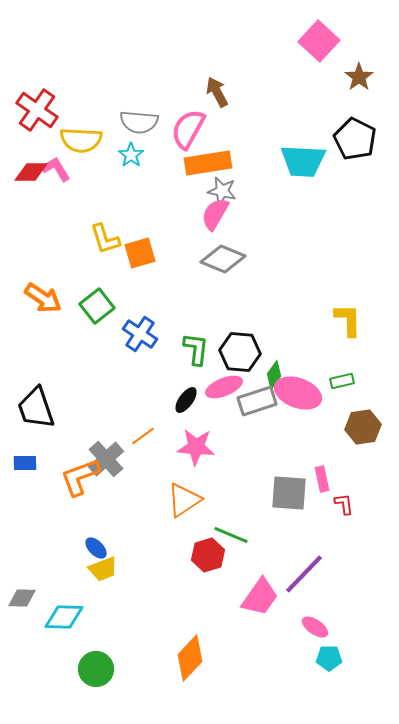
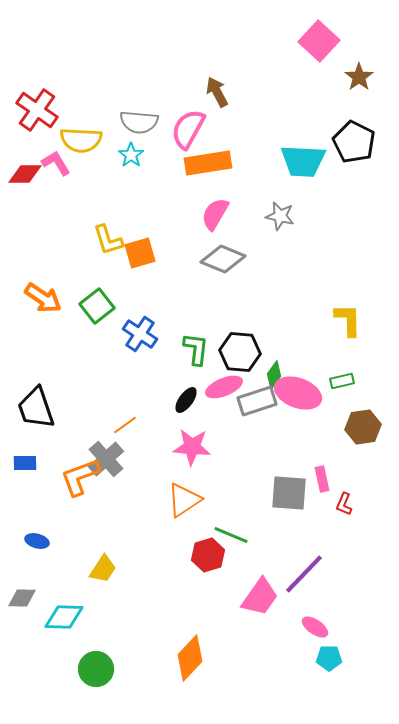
black pentagon at (355, 139): moved 1 px left, 3 px down
pink L-shape at (56, 169): moved 6 px up
red diamond at (31, 172): moved 6 px left, 2 px down
gray star at (222, 191): moved 58 px right, 25 px down
yellow L-shape at (105, 239): moved 3 px right, 1 px down
orange line at (143, 436): moved 18 px left, 11 px up
pink star at (196, 447): moved 4 px left
red L-shape at (344, 504): rotated 150 degrees counterclockwise
blue ellipse at (96, 548): moved 59 px left, 7 px up; rotated 30 degrees counterclockwise
yellow trapezoid at (103, 569): rotated 36 degrees counterclockwise
